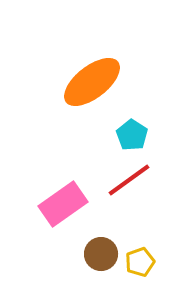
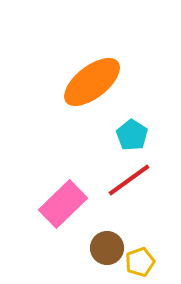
pink rectangle: rotated 9 degrees counterclockwise
brown circle: moved 6 px right, 6 px up
